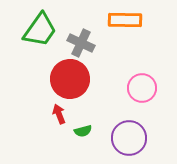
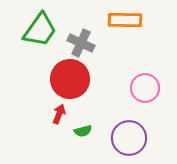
pink circle: moved 3 px right
red arrow: rotated 42 degrees clockwise
